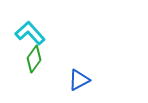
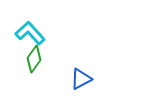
blue triangle: moved 2 px right, 1 px up
